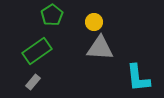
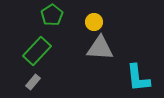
green rectangle: rotated 12 degrees counterclockwise
